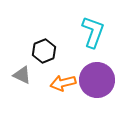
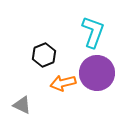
black hexagon: moved 4 px down
gray triangle: moved 30 px down
purple circle: moved 7 px up
